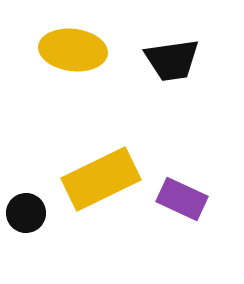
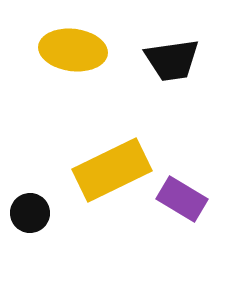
yellow rectangle: moved 11 px right, 9 px up
purple rectangle: rotated 6 degrees clockwise
black circle: moved 4 px right
